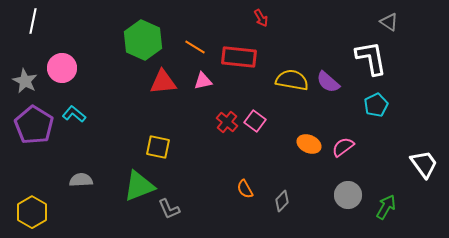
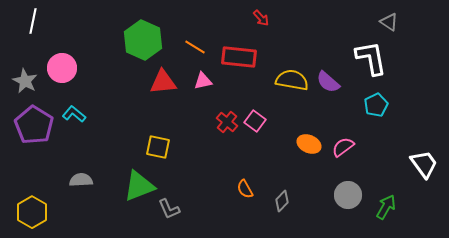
red arrow: rotated 12 degrees counterclockwise
